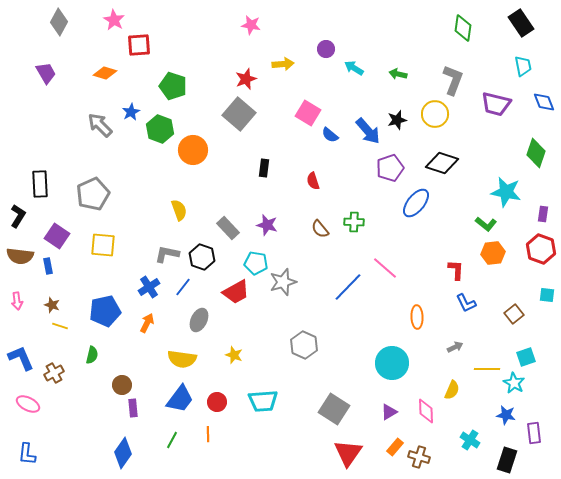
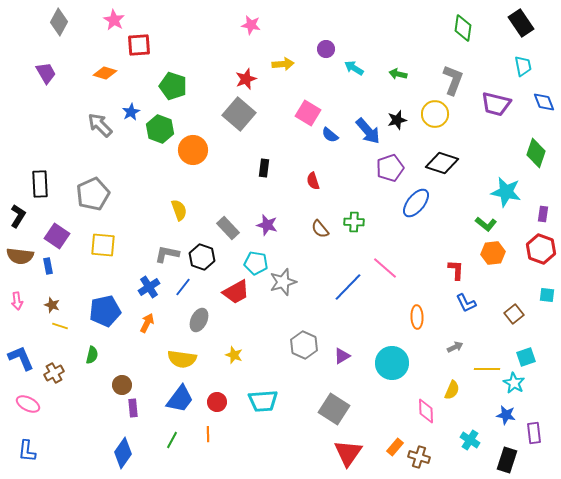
purple triangle at (389, 412): moved 47 px left, 56 px up
blue L-shape at (27, 454): moved 3 px up
